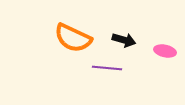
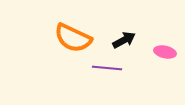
black arrow: rotated 45 degrees counterclockwise
pink ellipse: moved 1 px down
